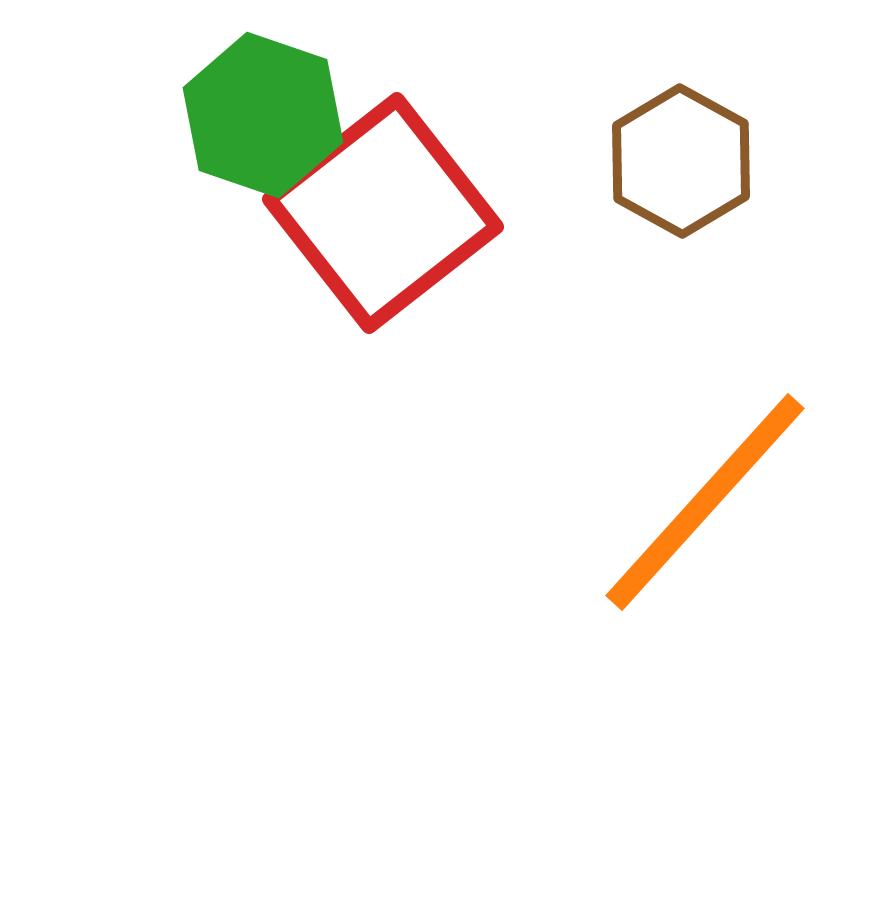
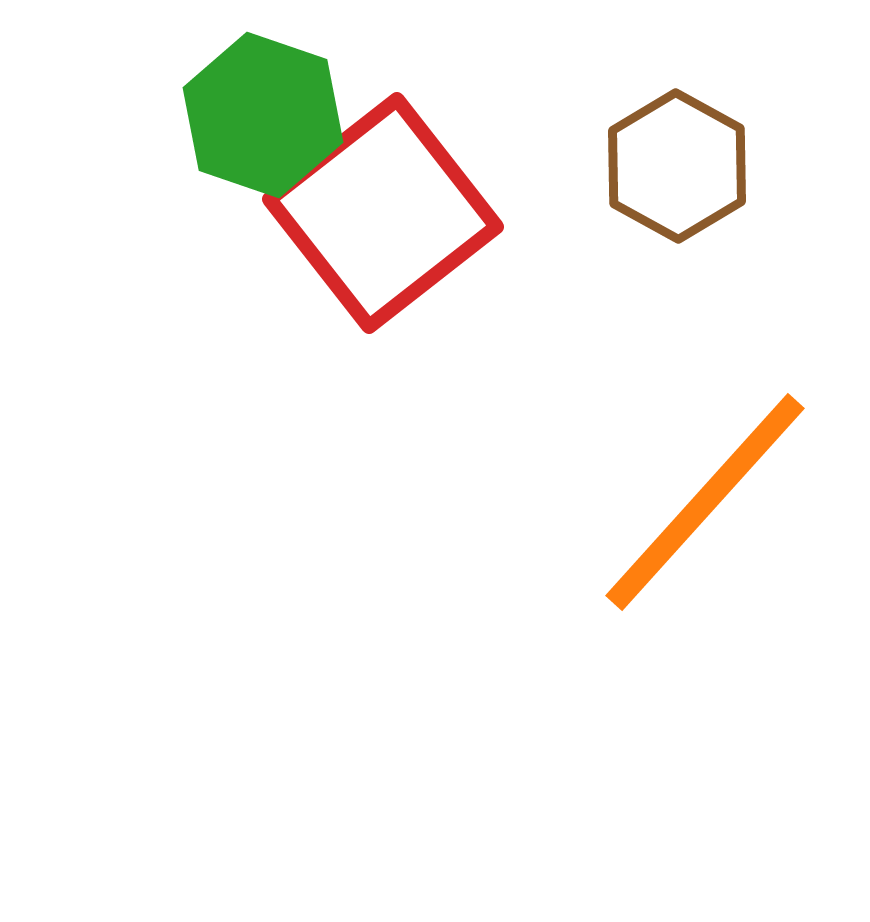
brown hexagon: moved 4 px left, 5 px down
